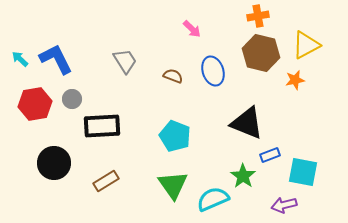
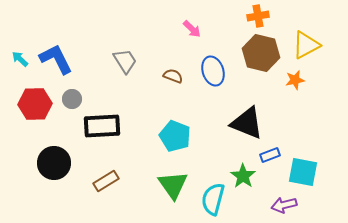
red hexagon: rotated 8 degrees clockwise
cyan semicircle: rotated 52 degrees counterclockwise
